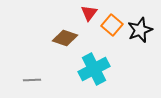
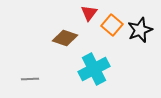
gray line: moved 2 px left, 1 px up
